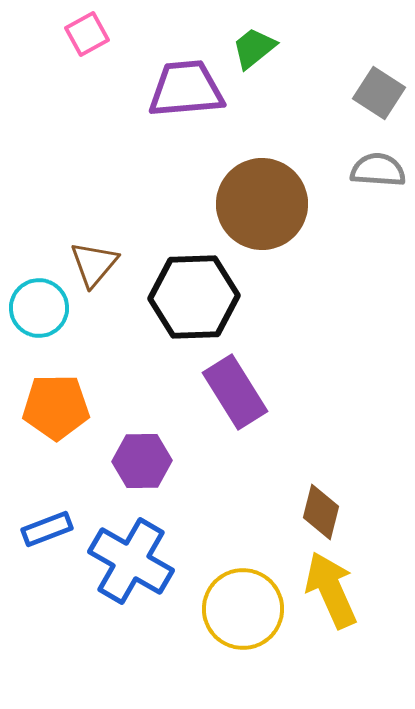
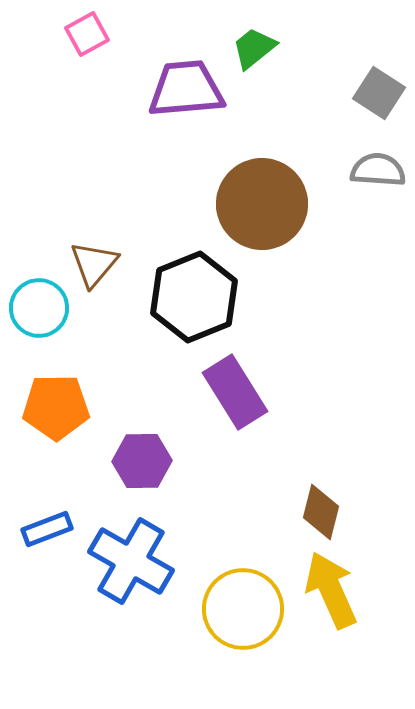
black hexagon: rotated 20 degrees counterclockwise
